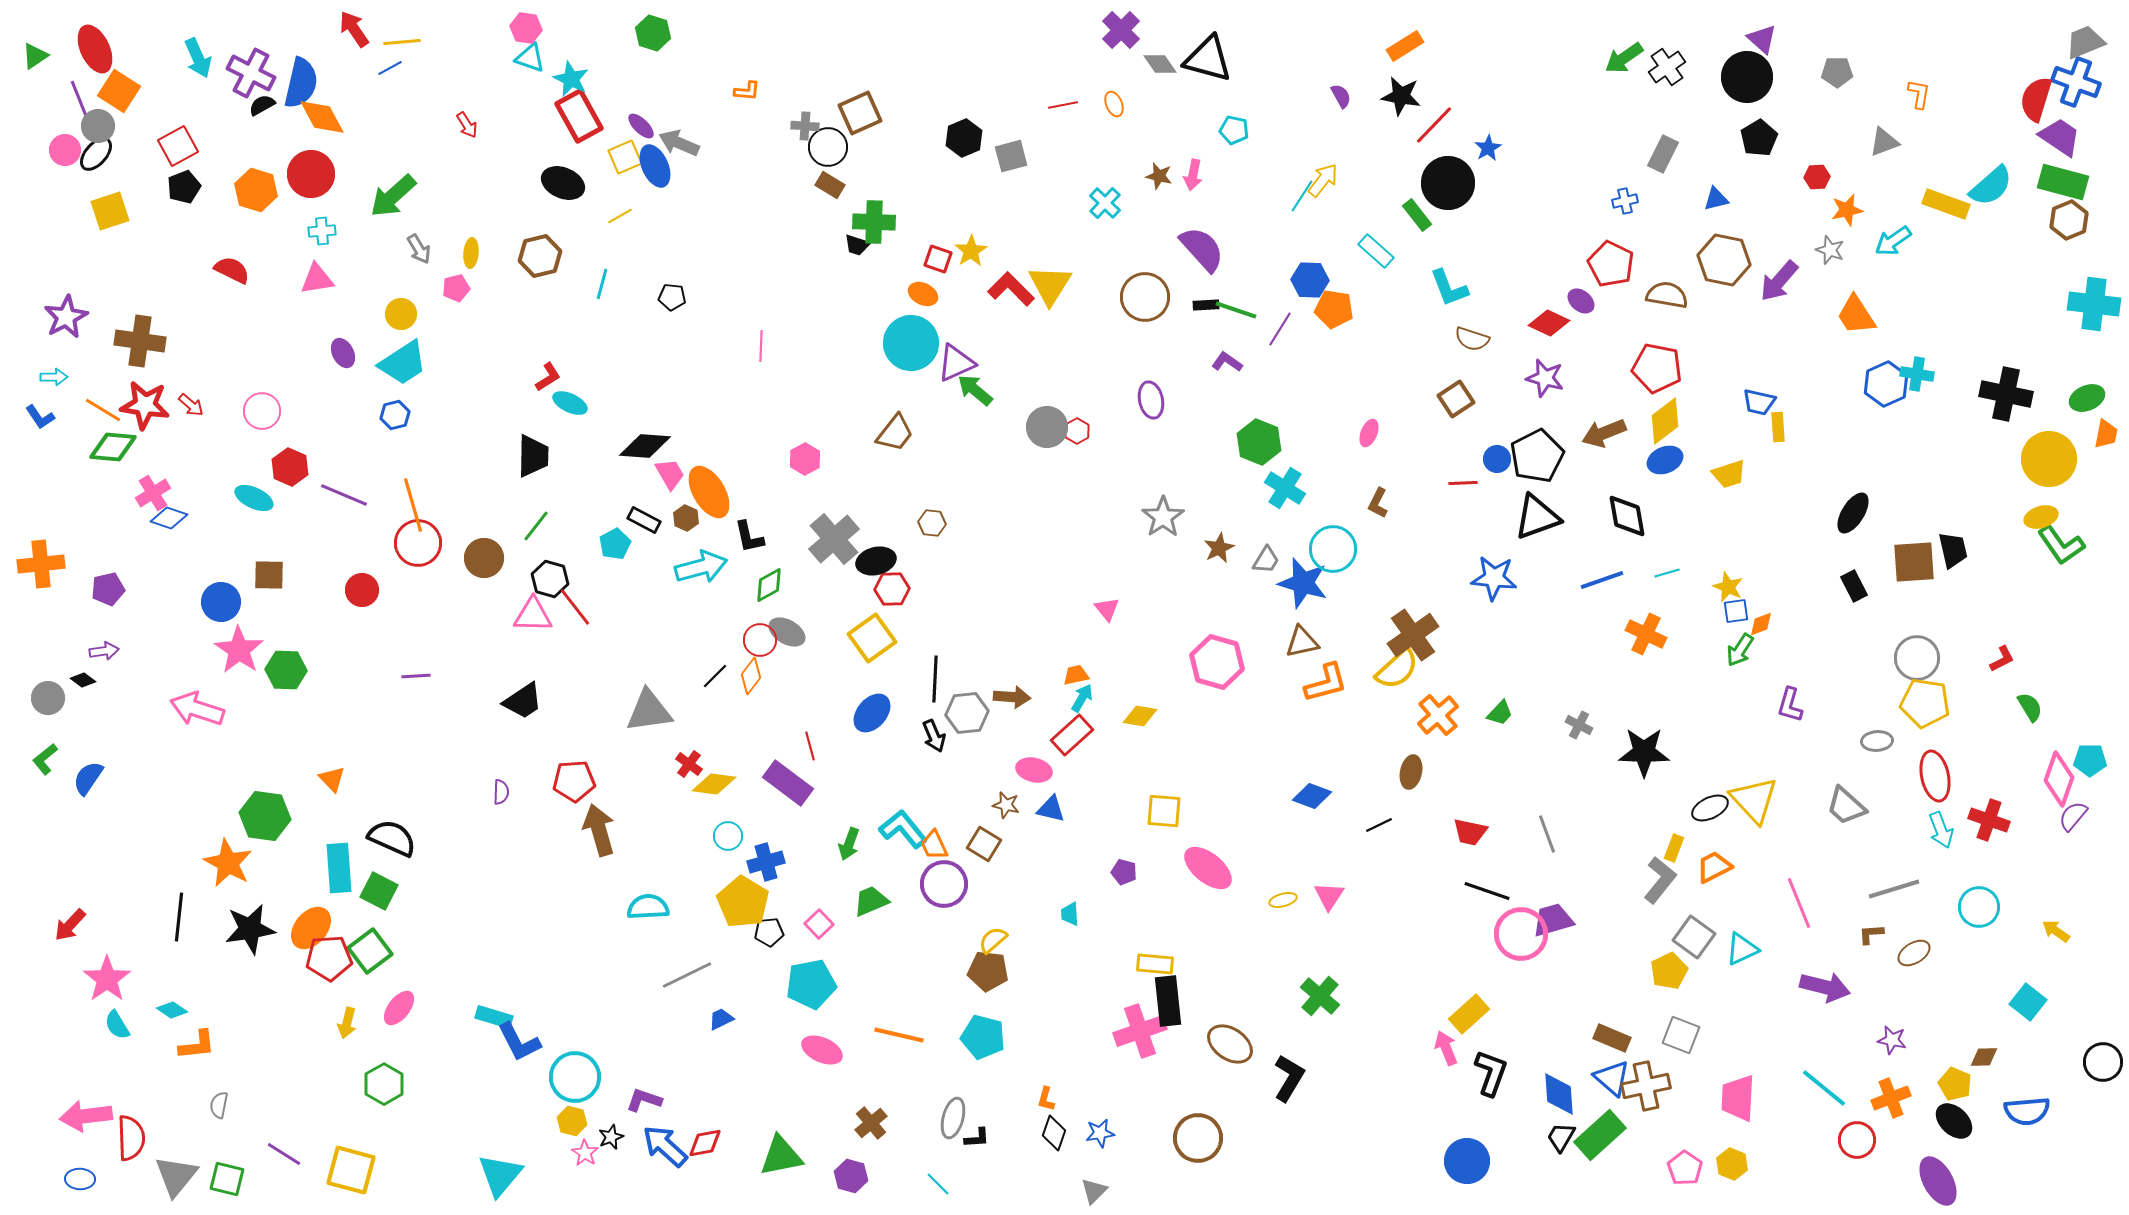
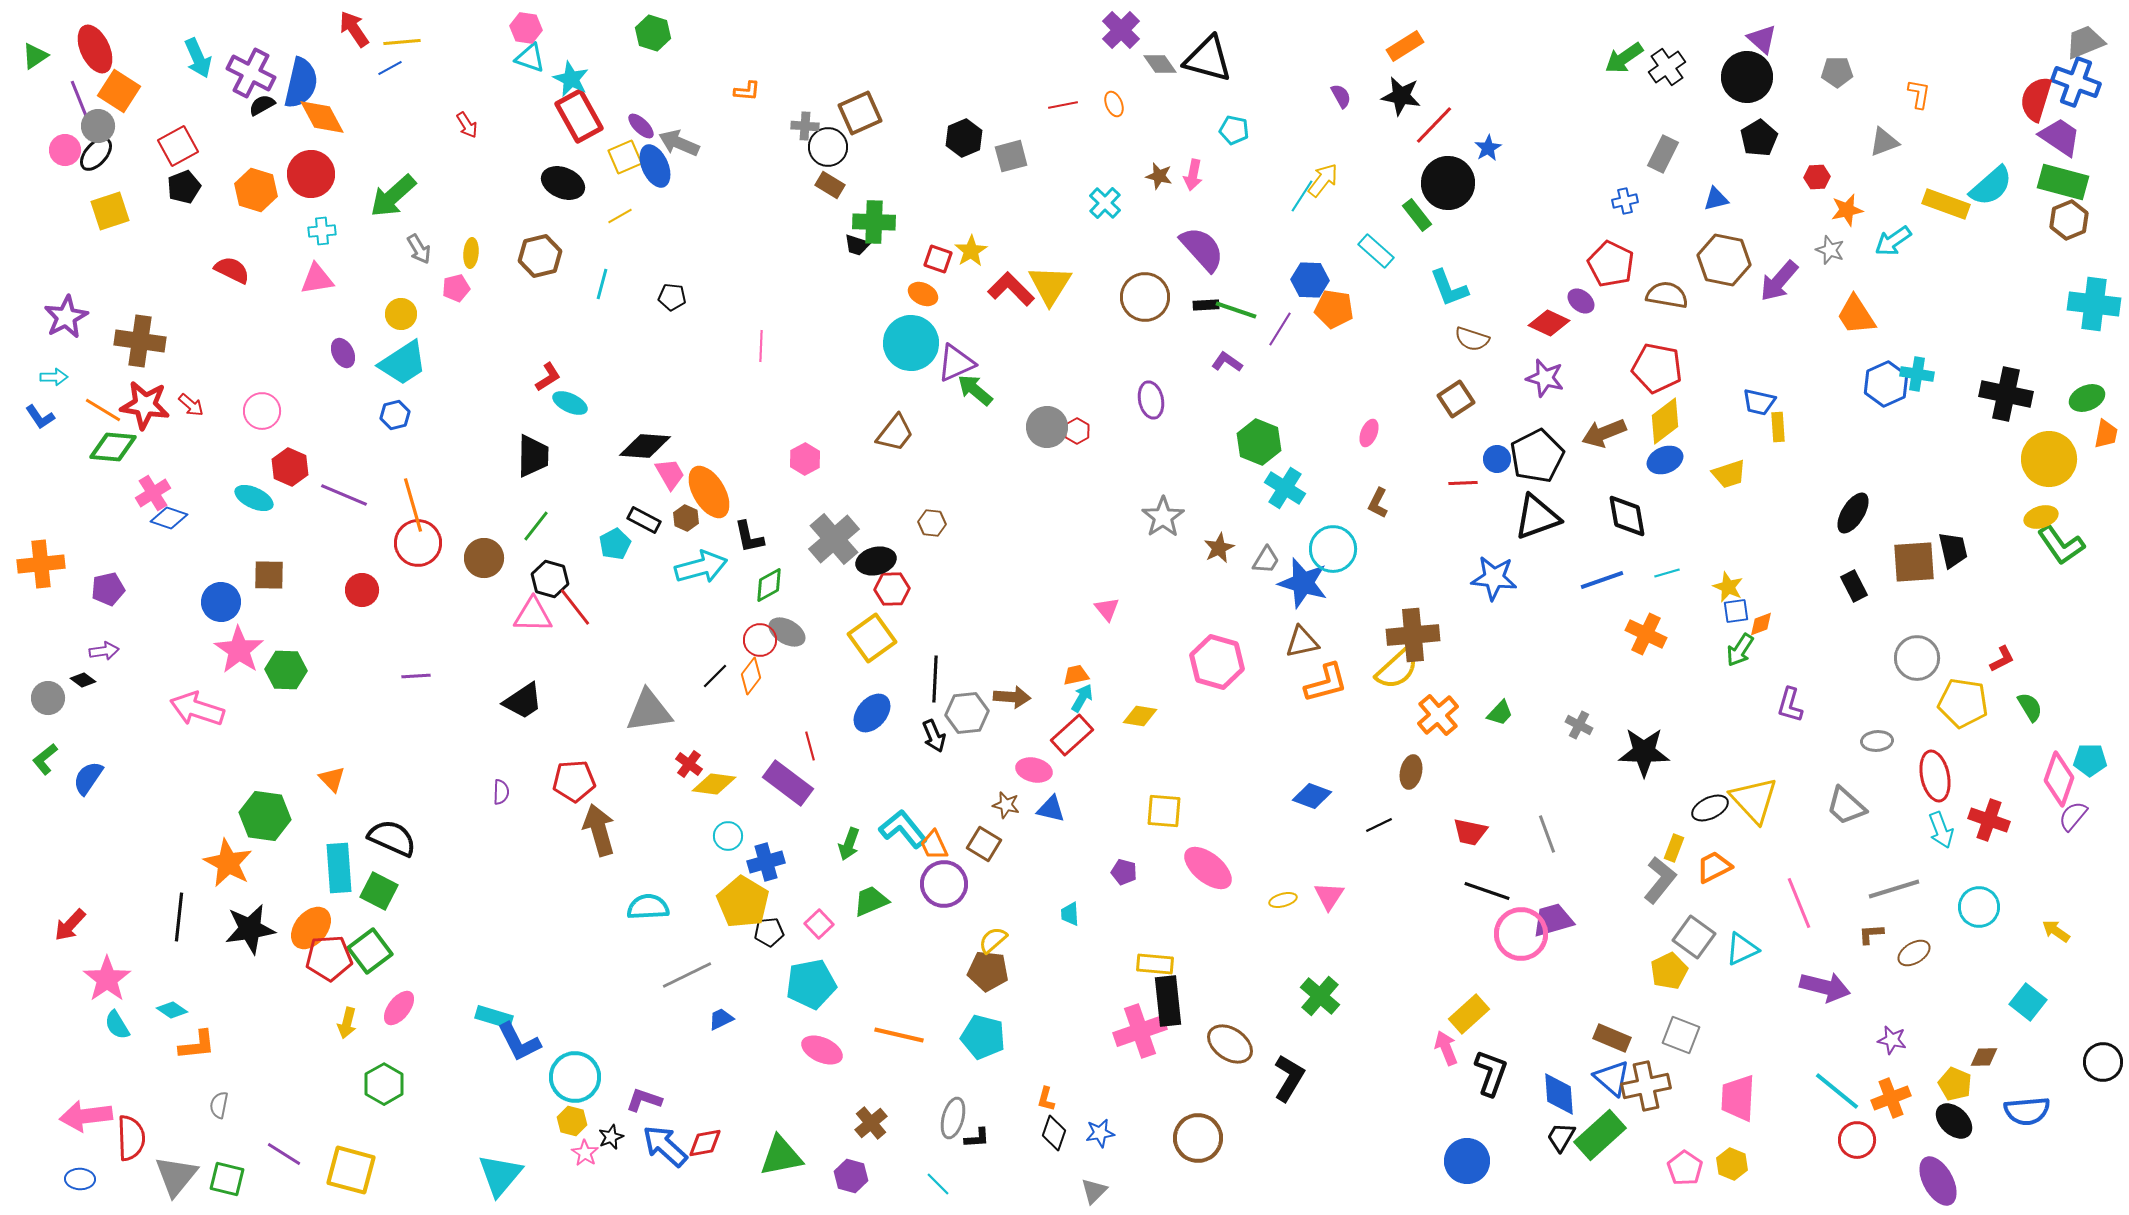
brown cross at (1413, 635): rotated 30 degrees clockwise
yellow pentagon at (1925, 703): moved 38 px right
cyan line at (1824, 1088): moved 13 px right, 3 px down
